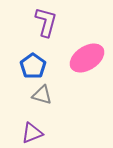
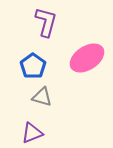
gray triangle: moved 2 px down
